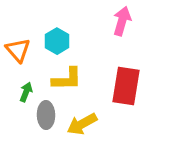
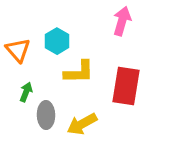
yellow L-shape: moved 12 px right, 7 px up
